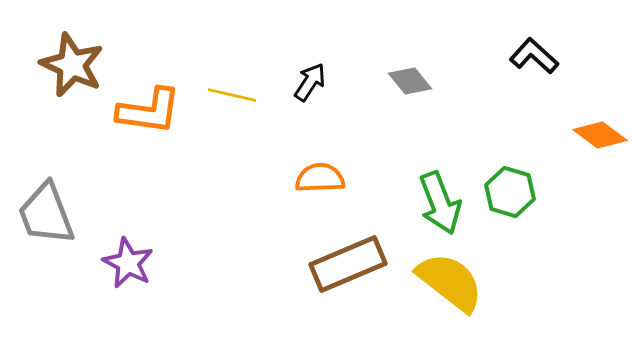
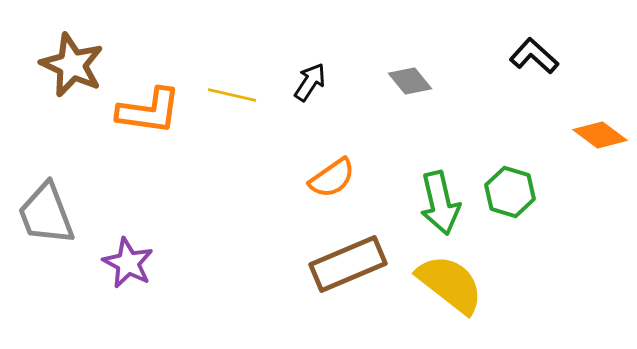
orange semicircle: moved 12 px right; rotated 147 degrees clockwise
green arrow: rotated 8 degrees clockwise
yellow semicircle: moved 2 px down
